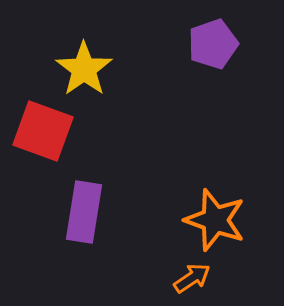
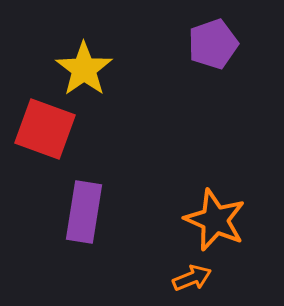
red square: moved 2 px right, 2 px up
orange star: rotated 4 degrees clockwise
orange arrow: rotated 12 degrees clockwise
